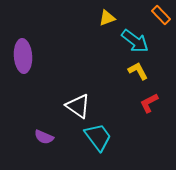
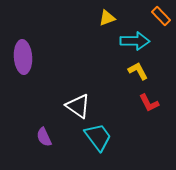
orange rectangle: moved 1 px down
cyan arrow: rotated 36 degrees counterclockwise
purple ellipse: moved 1 px down
red L-shape: rotated 90 degrees counterclockwise
purple semicircle: rotated 42 degrees clockwise
